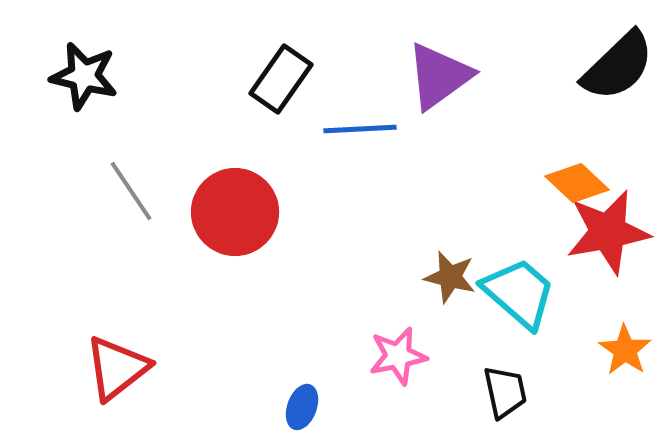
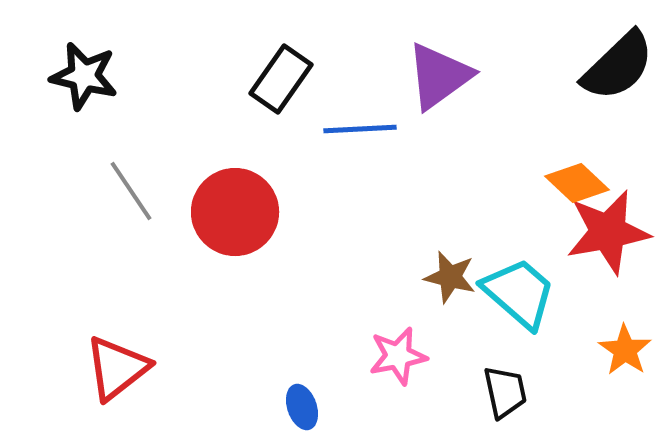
blue ellipse: rotated 39 degrees counterclockwise
